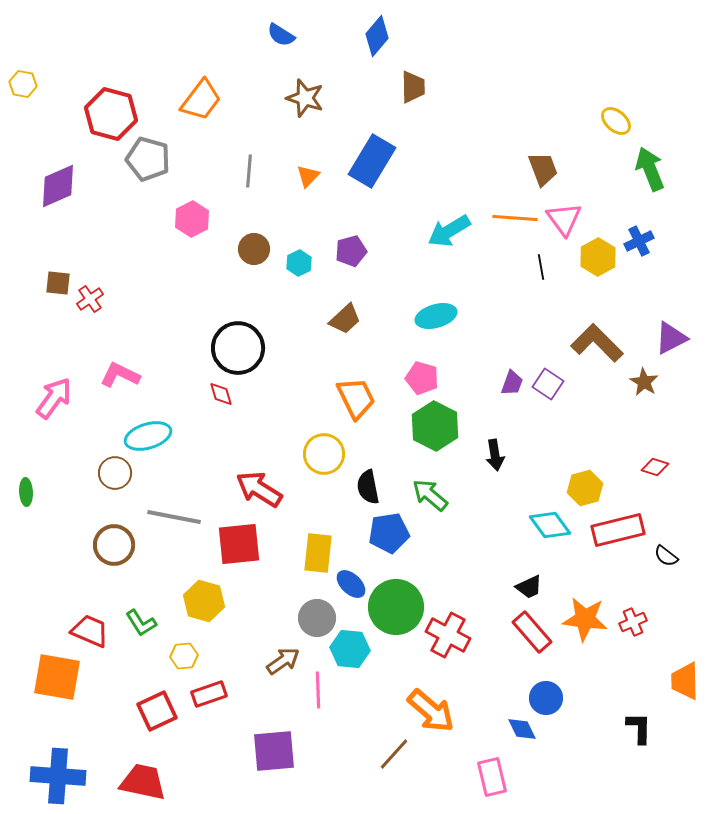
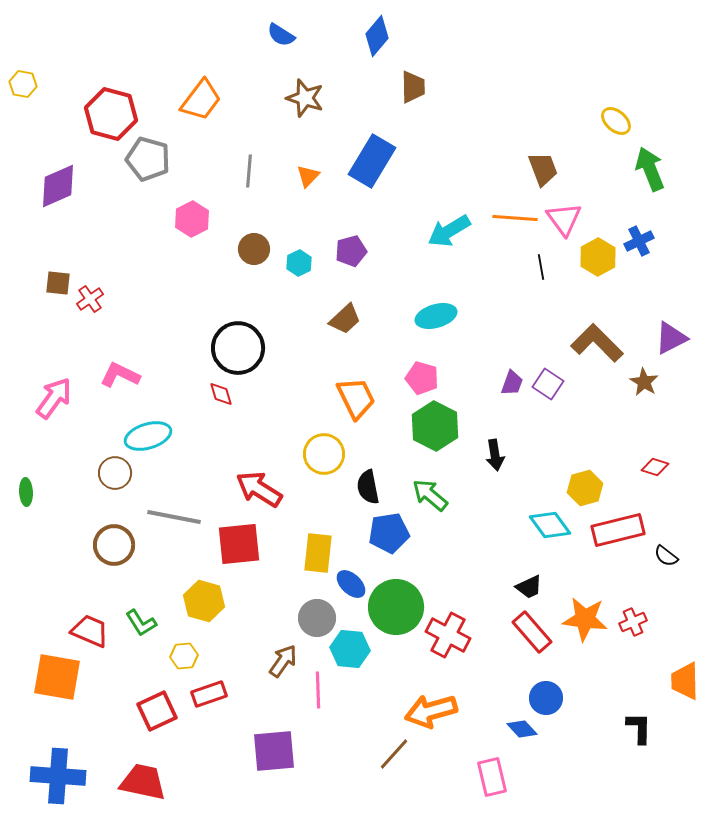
brown arrow at (283, 661): rotated 20 degrees counterclockwise
orange arrow at (431, 711): rotated 123 degrees clockwise
blue diamond at (522, 729): rotated 16 degrees counterclockwise
